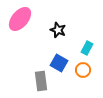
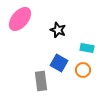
cyan rectangle: rotated 72 degrees clockwise
